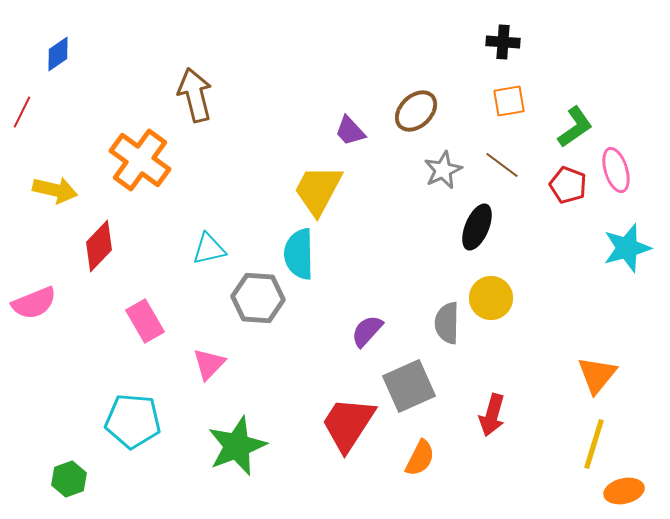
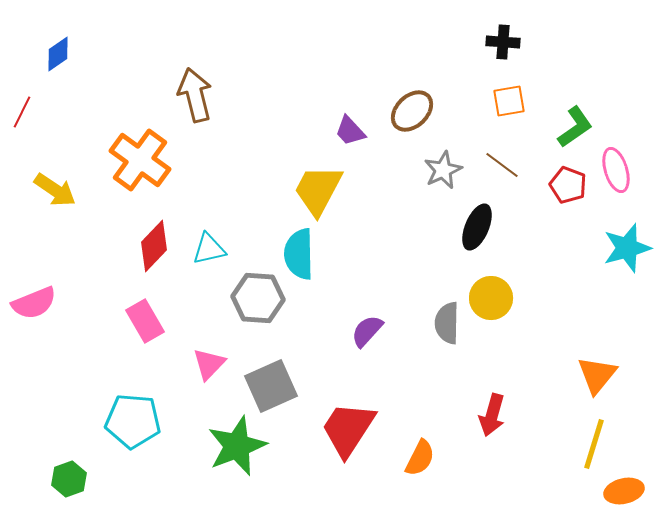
brown ellipse: moved 4 px left
yellow arrow: rotated 21 degrees clockwise
red diamond: moved 55 px right
gray square: moved 138 px left
red trapezoid: moved 5 px down
